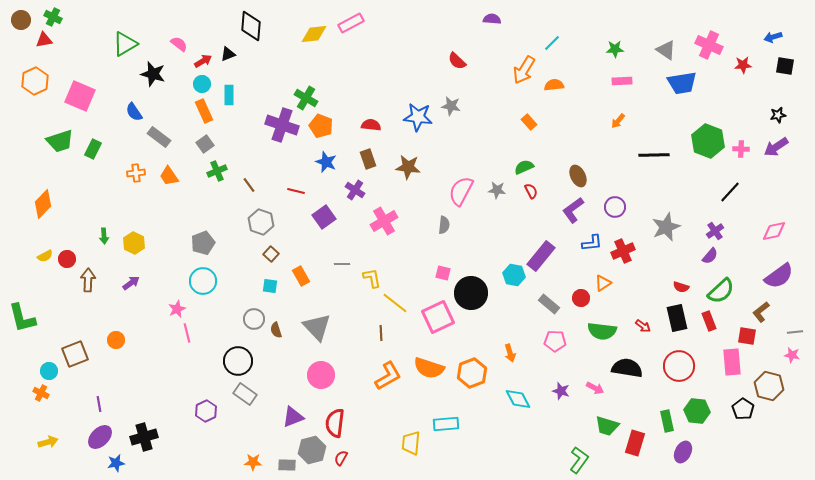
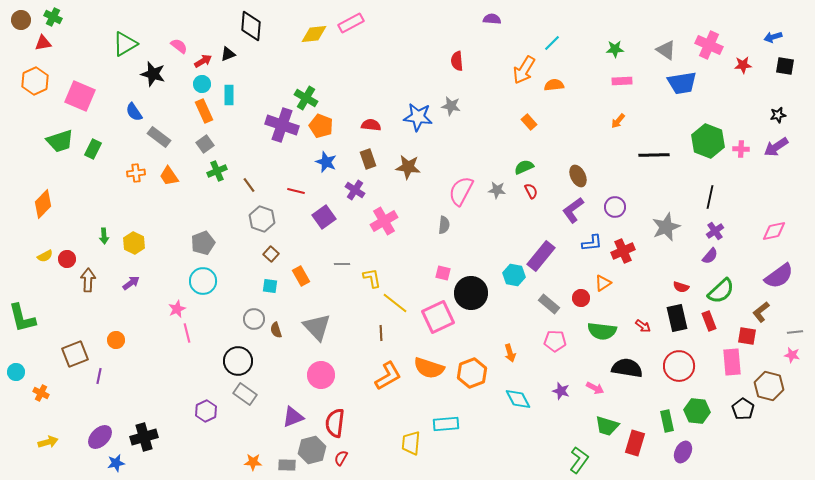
red triangle at (44, 40): moved 1 px left, 3 px down
pink semicircle at (179, 44): moved 2 px down
red semicircle at (457, 61): rotated 42 degrees clockwise
black line at (730, 192): moved 20 px left, 5 px down; rotated 30 degrees counterclockwise
gray hexagon at (261, 222): moved 1 px right, 3 px up
cyan circle at (49, 371): moved 33 px left, 1 px down
purple line at (99, 404): moved 28 px up; rotated 21 degrees clockwise
